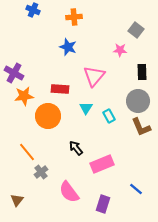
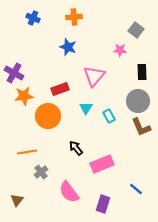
blue cross: moved 8 px down
red rectangle: rotated 24 degrees counterclockwise
orange line: rotated 60 degrees counterclockwise
